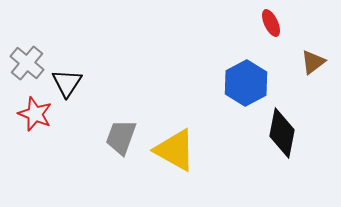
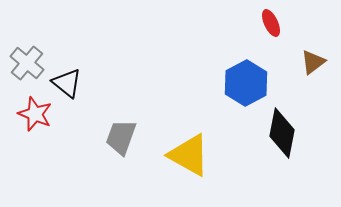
black triangle: rotated 24 degrees counterclockwise
yellow triangle: moved 14 px right, 5 px down
